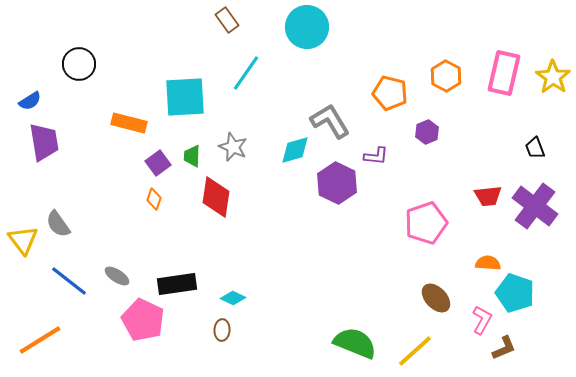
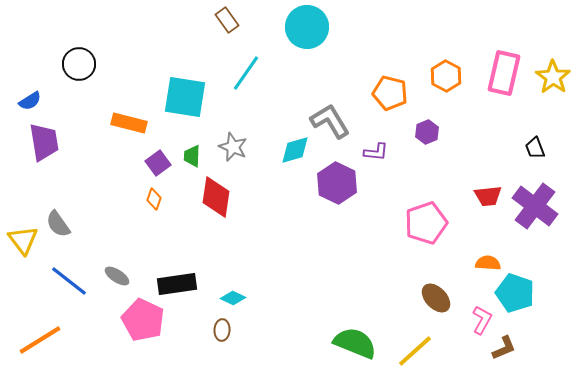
cyan square at (185, 97): rotated 12 degrees clockwise
purple L-shape at (376, 156): moved 4 px up
